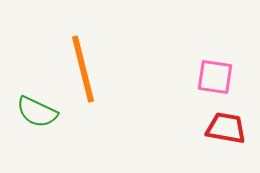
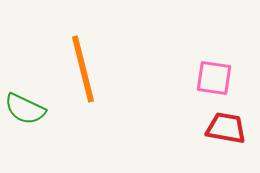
pink square: moved 1 px left, 1 px down
green semicircle: moved 12 px left, 3 px up
